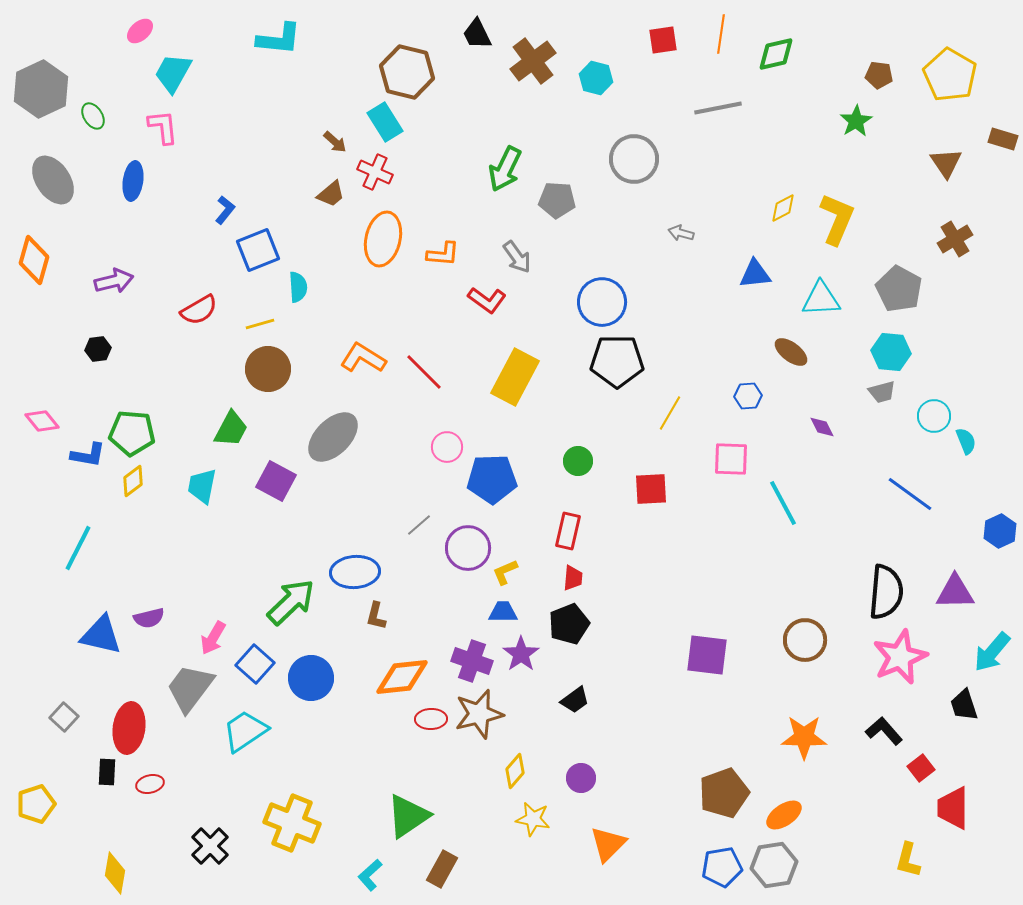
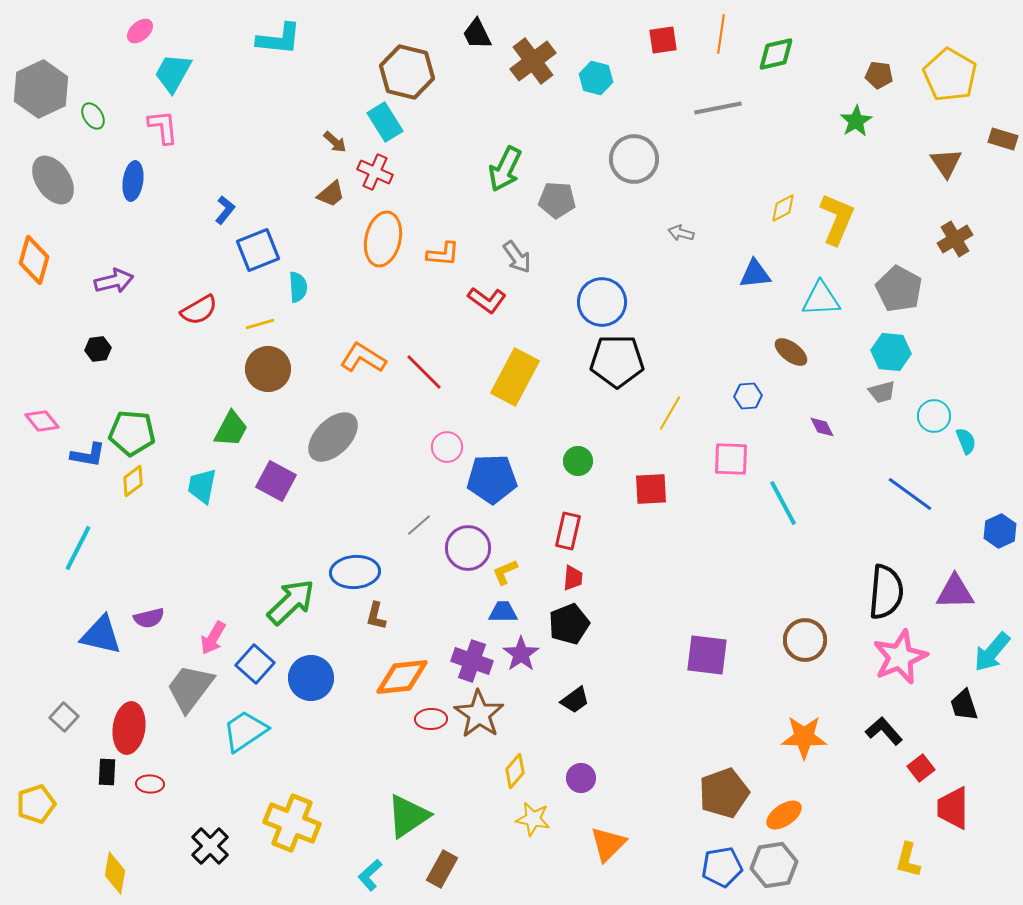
brown star at (479, 714): rotated 24 degrees counterclockwise
red ellipse at (150, 784): rotated 16 degrees clockwise
